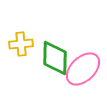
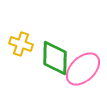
yellow cross: rotated 25 degrees clockwise
